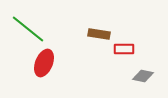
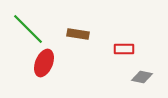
green line: rotated 6 degrees clockwise
brown rectangle: moved 21 px left
gray diamond: moved 1 px left, 1 px down
